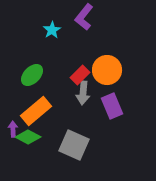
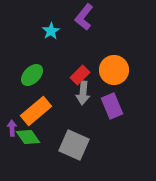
cyan star: moved 1 px left, 1 px down
orange circle: moved 7 px right
purple arrow: moved 1 px left, 1 px up
green diamond: rotated 25 degrees clockwise
